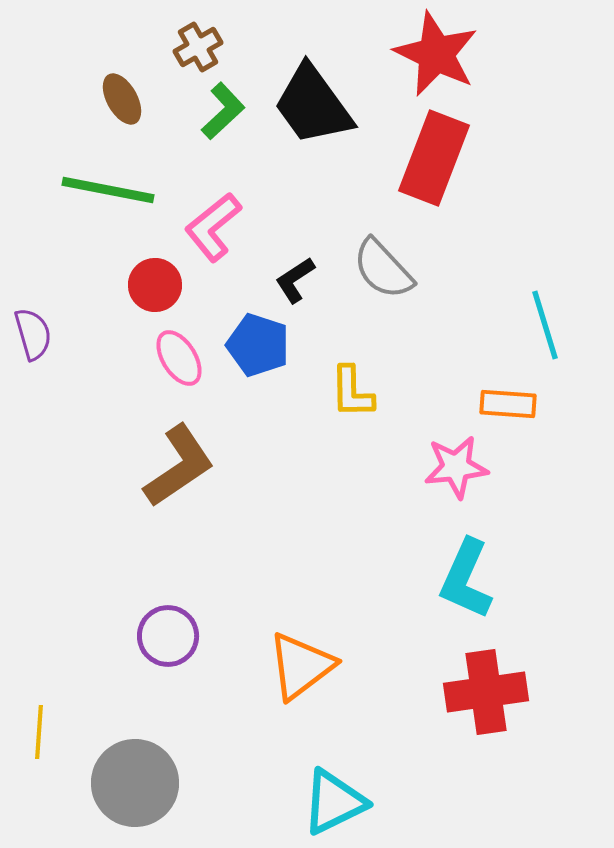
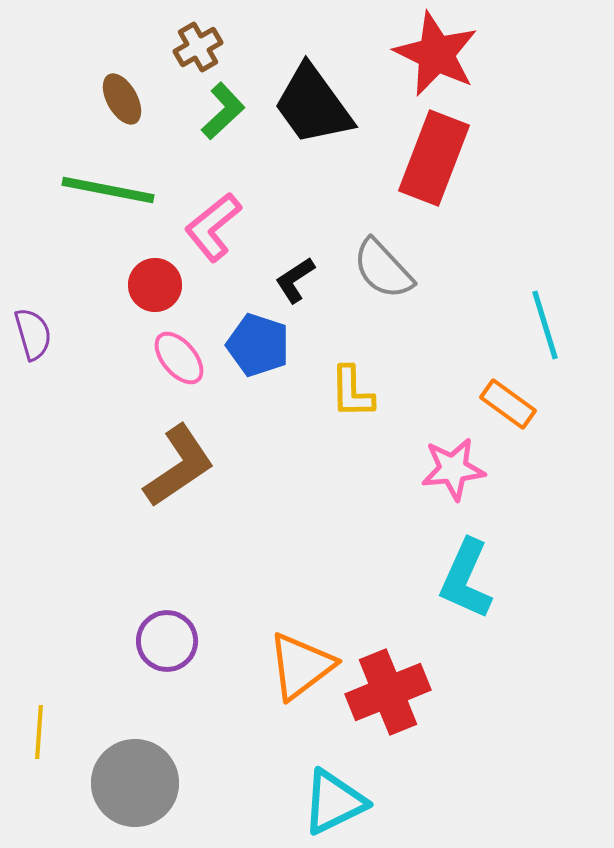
pink ellipse: rotated 8 degrees counterclockwise
orange rectangle: rotated 32 degrees clockwise
pink star: moved 3 px left, 2 px down
purple circle: moved 1 px left, 5 px down
red cross: moved 98 px left; rotated 14 degrees counterclockwise
